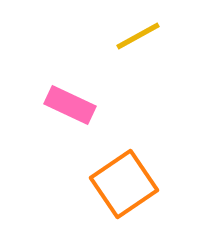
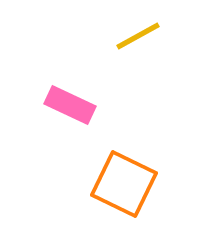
orange square: rotated 30 degrees counterclockwise
